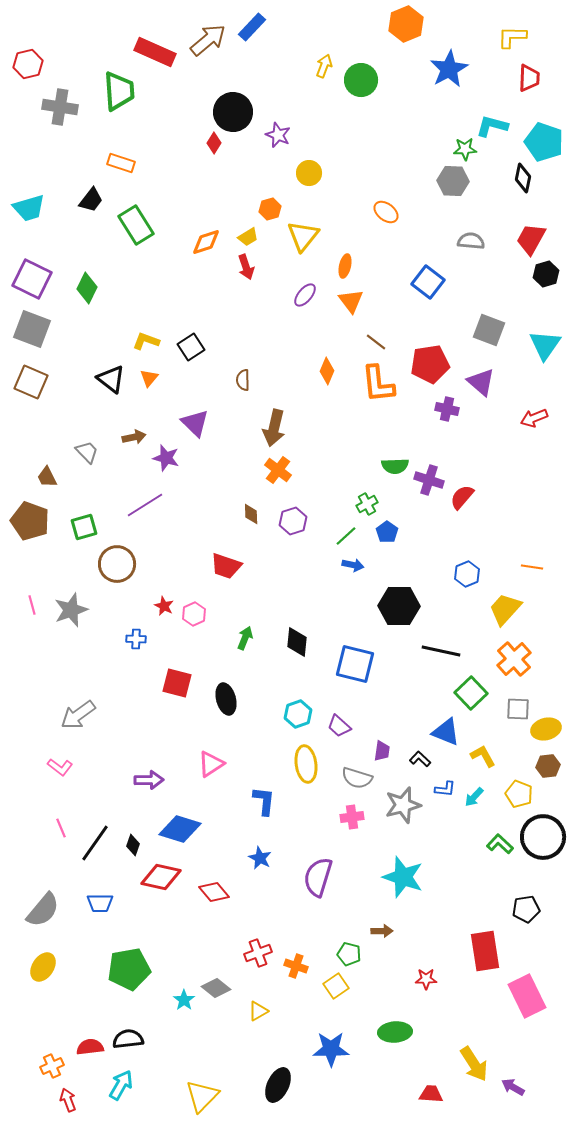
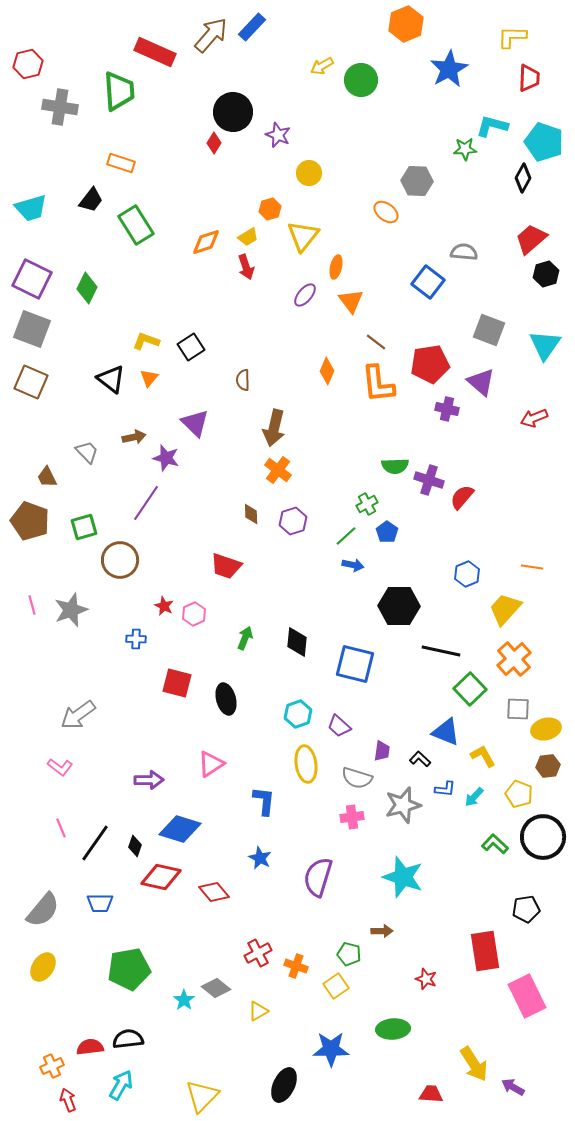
brown arrow at (208, 40): moved 3 px right, 5 px up; rotated 9 degrees counterclockwise
yellow arrow at (324, 66): moved 2 px left; rotated 140 degrees counterclockwise
black diamond at (523, 178): rotated 16 degrees clockwise
gray hexagon at (453, 181): moved 36 px left
cyan trapezoid at (29, 208): moved 2 px right
red trapezoid at (531, 239): rotated 20 degrees clockwise
gray semicircle at (471, 241): moved 7 px left, 11 px down
orange ellipse at (345, 266): moved 9 px left, 1 px down
purple line at (145, 505): moved 1 px right, 2 px up; rotated 24 degrees counterclockwise
brown circle at (117, 564): moved 3 px right, 4 px up
green square at (471, 693): moved 1 px left, 4 px up
green L-shape at (500, 844): moved 5 px left
black diamond at (133, 845): moved 2 px right, 1 px down
red cross at (258, 953): rotated 8 degrees counterclockwise
red star at (426, 979): rotated 20 degrees clockwise
green ellipse at (395, 1032): moved 2 px left, 3 px up
black ellipse at (278, 1085): moved 6 px right
